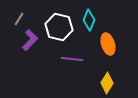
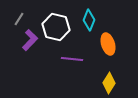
white hexagon: moved 3 px left
yellow diamond: moved 2 px right
